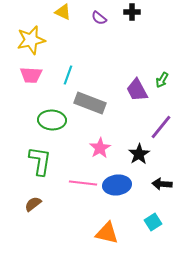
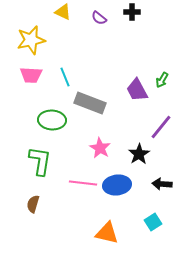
cyan line: moved 3 px left, 2 px down; rotated 42 degrees counterclockwise
pink star: rotated 10 degrees counterclockwise
brown semicircle: rotated 36 degrees counterclockwise
